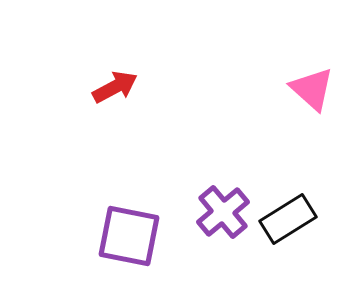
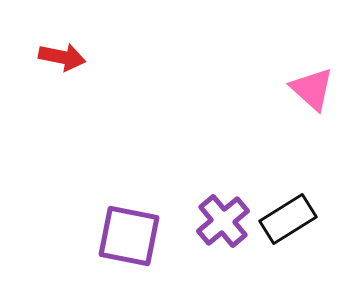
red arrow: moved 53 px left, 30 px up; rotated 39 degrees clockwise
purple cross: moved 9 px down
